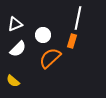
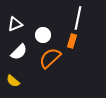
white semicircle: moved 1 px right, 3 px down
